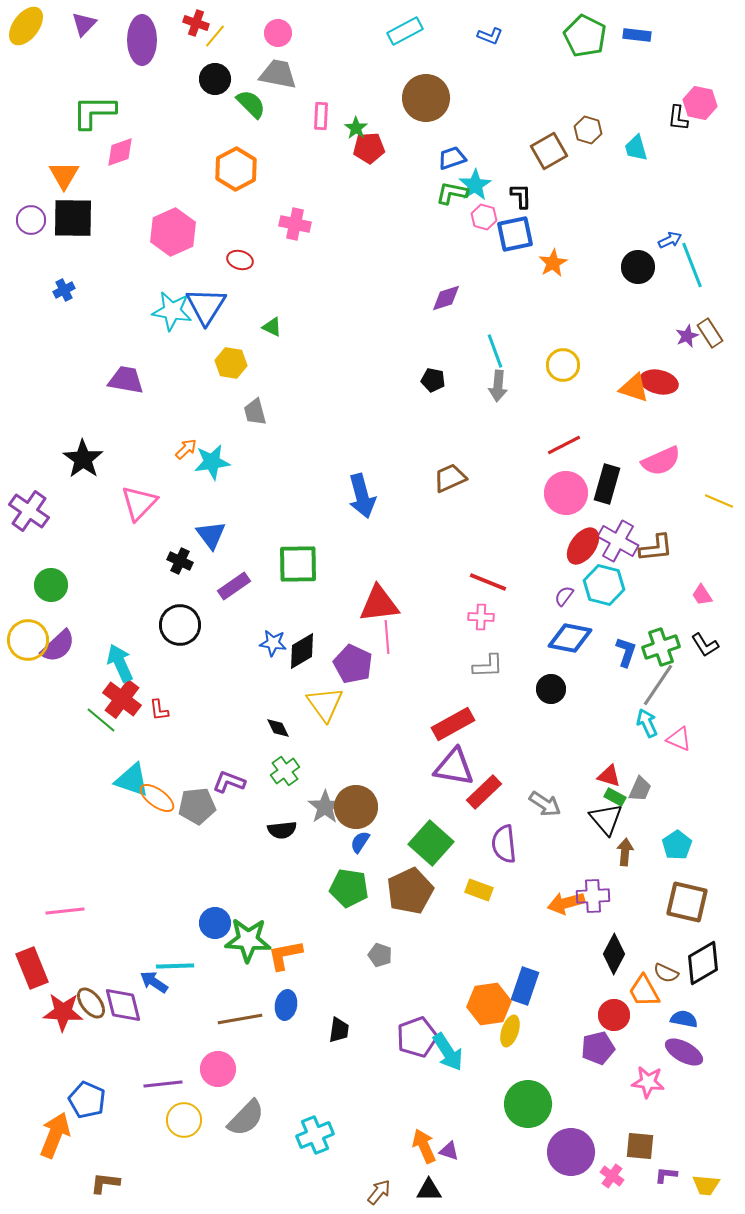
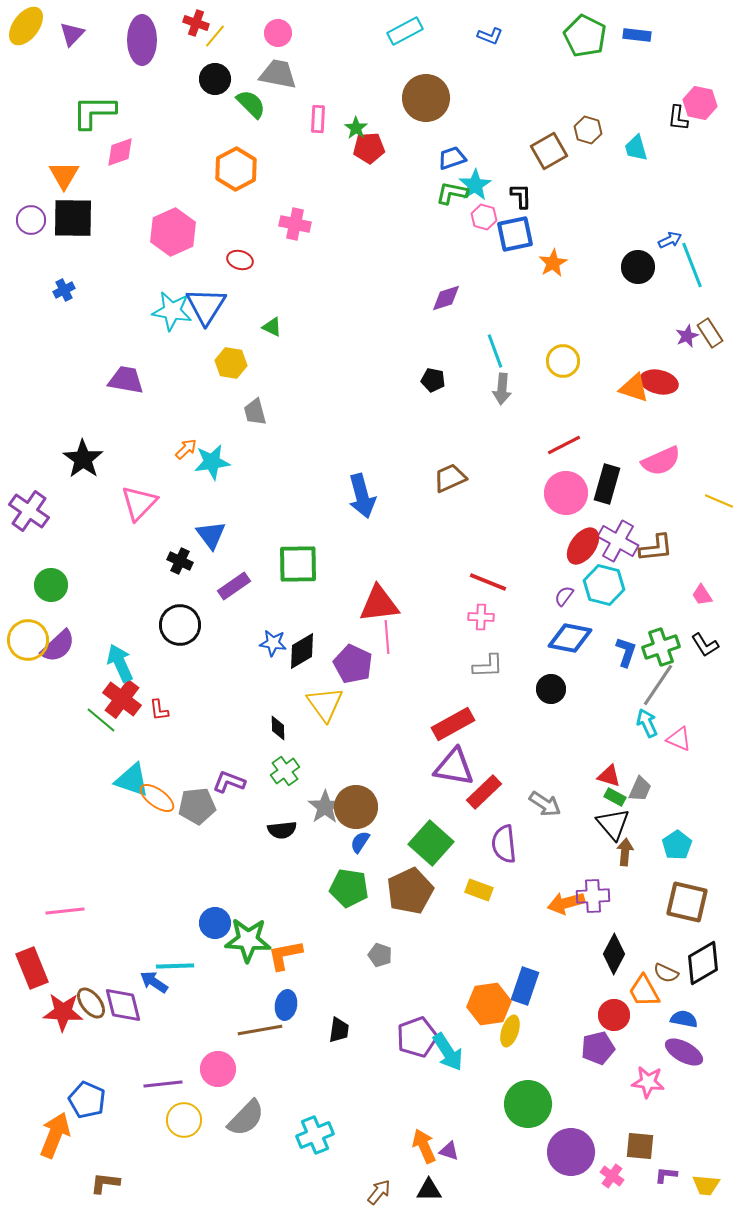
purple triangle at (84, 24): moved 12 px left, 10 px down
pink rectangle at (321, 116): moved 3 px left, 3 px down
yellow circle at (563, 365): moved 4 px up
gray arrow at (498, 386): moved 4 px right, 3 px down
black diamond at (278, 728): rotated 25 degrees clockwise
black triangle at (606, 819): moved 7 px right, 5 px down
brown line at (240, 1019): moved 20 px right, 11 px down
